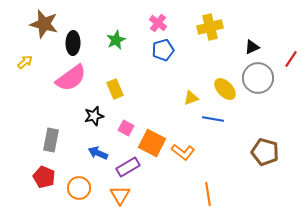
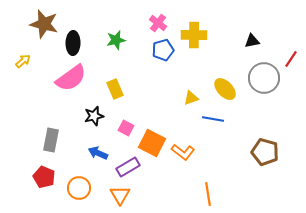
yellow cross: moved 16 px left, 8 px down; rotated 15 degrees clockwise
green star: rotated 12 degrees clockwise
black triangle: moved 6 px up; rotated 14 degrees clockwise
yellow arrow: moved 2 px left, 1 px up
gray circle: moved 6 px right
